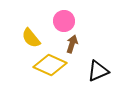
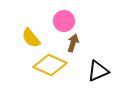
brown arrow: moved 1 px right, 1 px up
